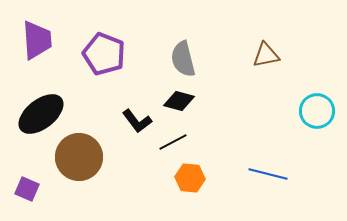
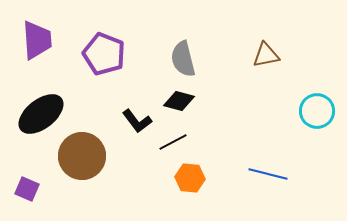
brown circle: moved 3 px right, 1 px up
